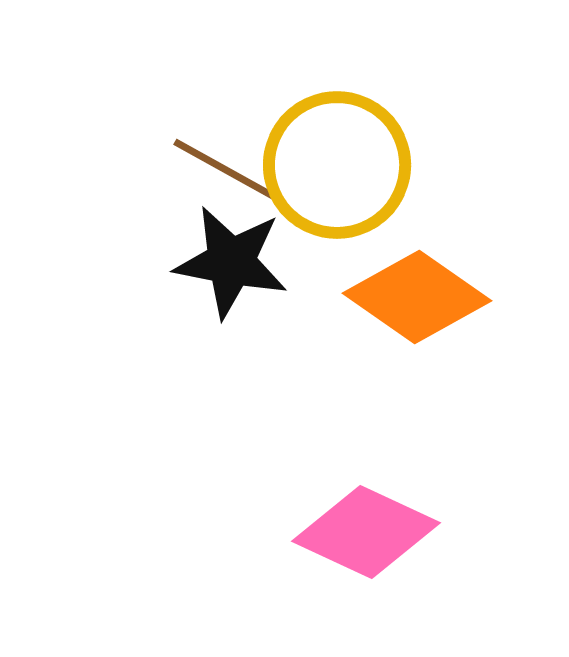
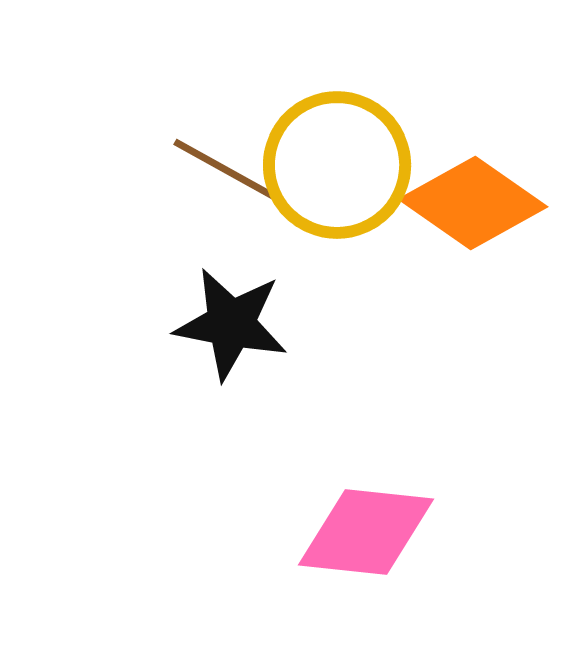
black star: moved 62 px down
orange diamond: moved 56 px right, 94 px up
pink diamond: rotated 19 degrees counterclockwise
